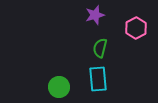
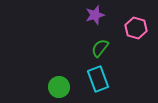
pink hexagon: rotated 15 degrees counterclockwise
green semicircle: rotated 24 degrees clockwise
cyan rectangle: rotated 15 degrees counterclockwise
